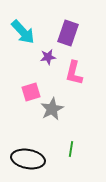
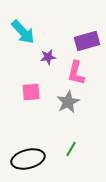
purple rectangle: moved 19 px right, 8 px down; rotated 55 degrees clockwise
pink L-shape: moved 2 px right
pink square: rotated 12 degrees clockwise
gray star: moved 16 px right, 7 px up
green line: rotated 21 degrees clockwise
black ellipse: rotated 24 degrees counterclockwise
